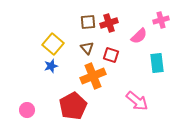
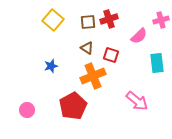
red cross: moved 4 px up
yellow square: moved 24 px up
brown triangle: rotated 16 degrees counterclockwise
